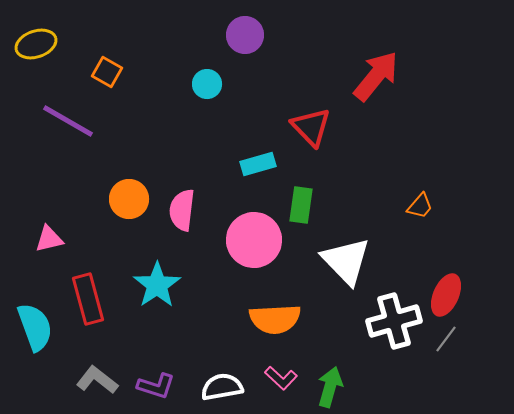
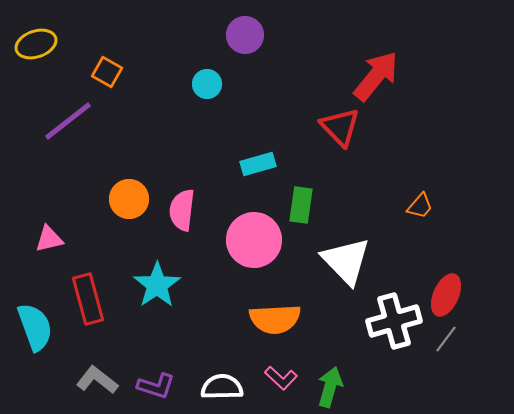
purple line: rotated 68 degrees counterclockwise
red triangle: moved 29 px right
white semicircle: rotated 9 degrees clockwise
